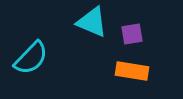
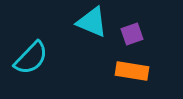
purple square: rotated 10 degrees counterclockwise
